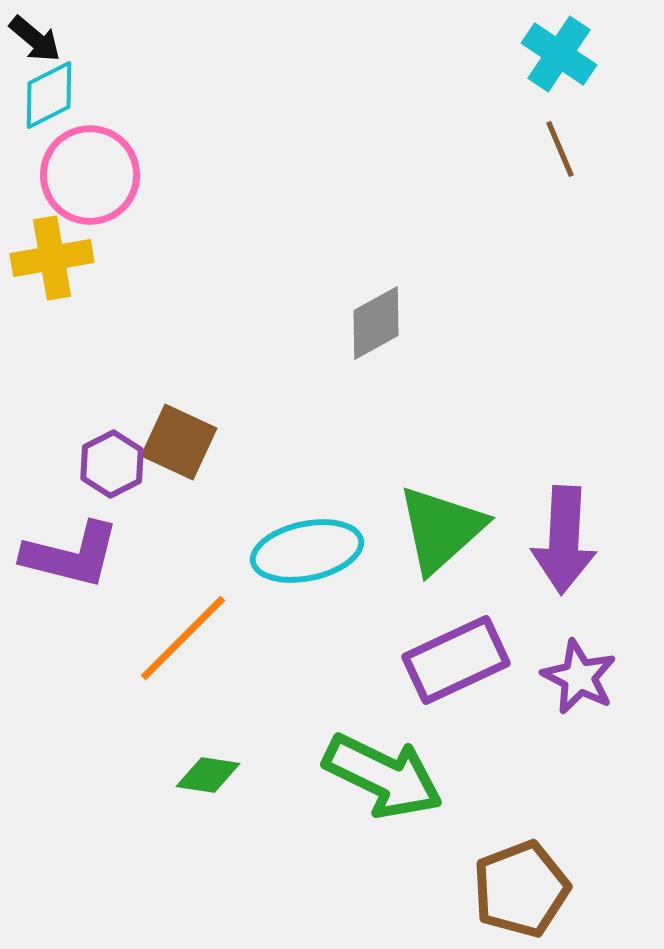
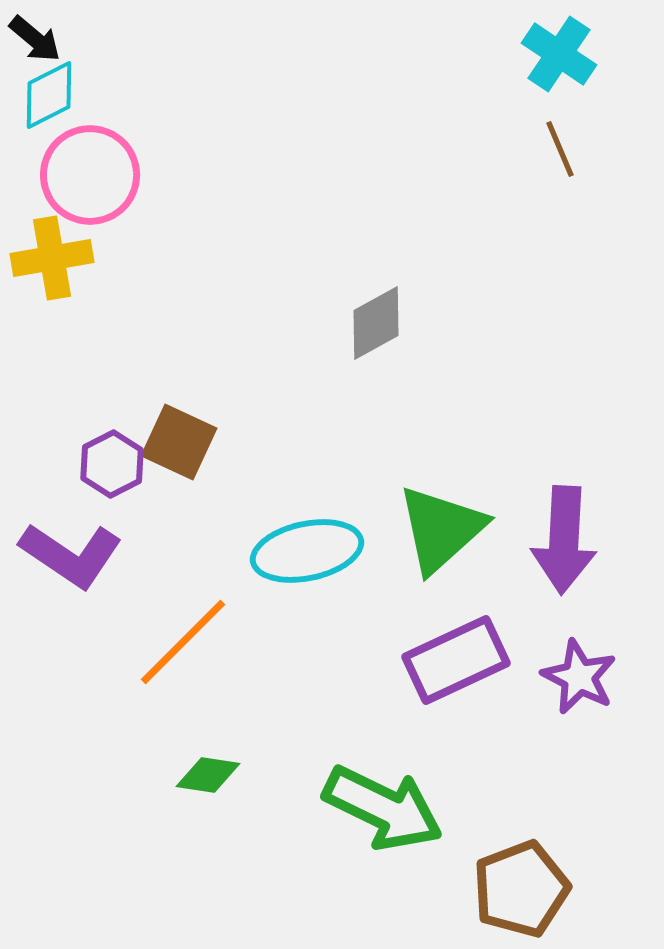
purple L-shape: rotated 20 degrees clockwise
orange line: moved 4 px down
green arrow: moved 32 px down
